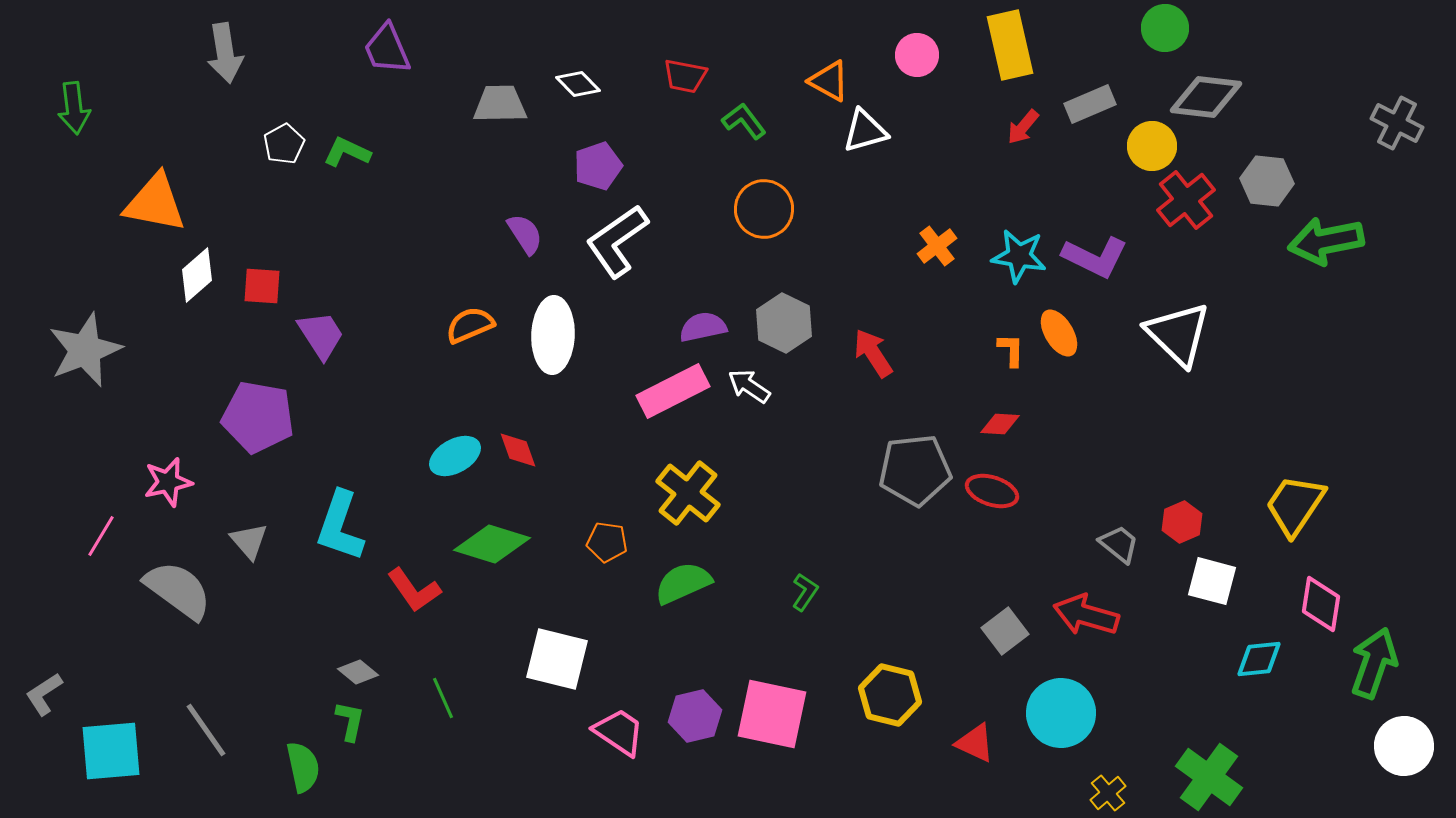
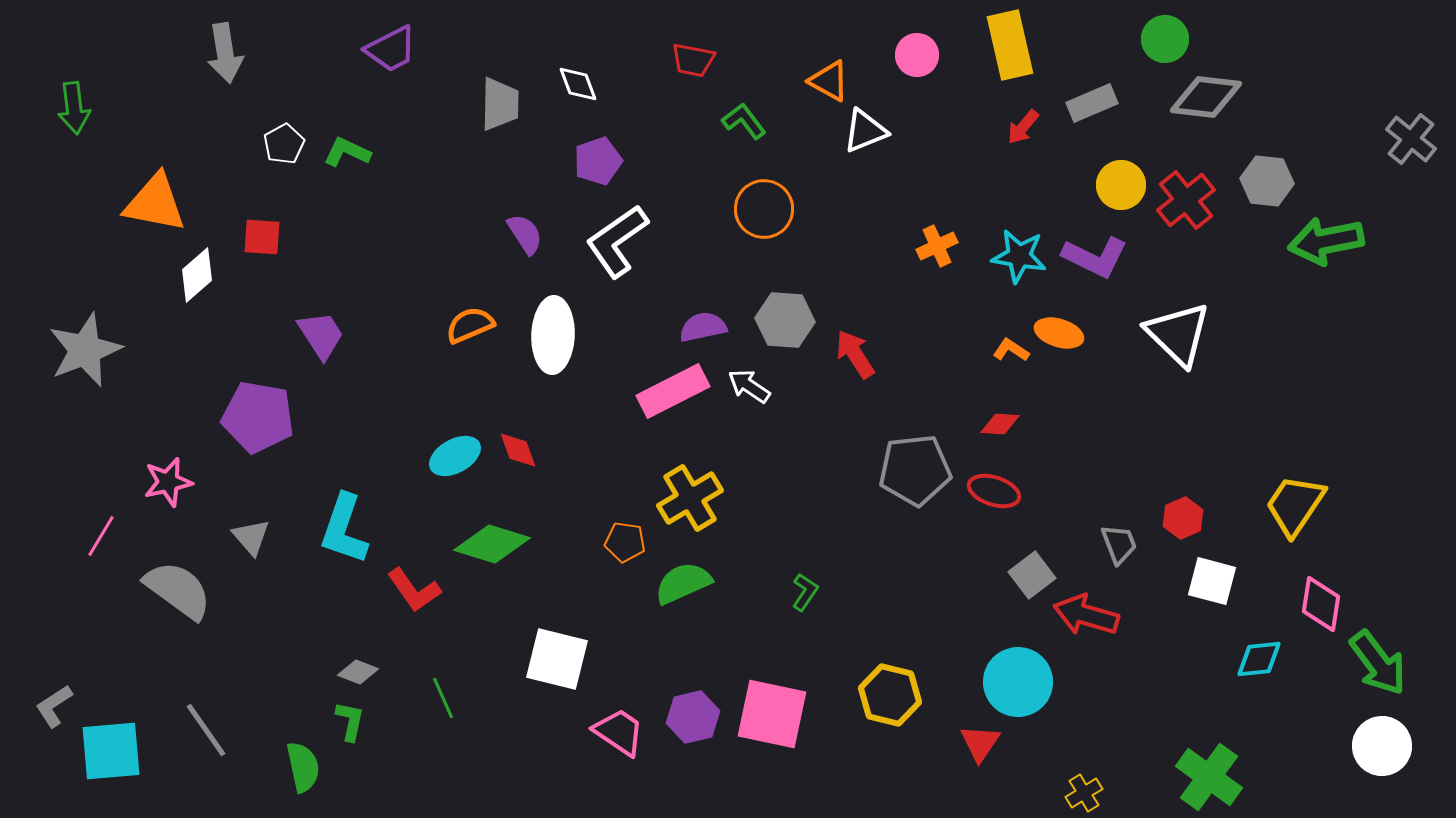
green circle at (1165, 28): moved 11 px down
purple trapezoid at (387, 49): moved 4 px right; rotated 94 degrees counterclockwise
red trapezoid at (685, 76): moved 8 px right, 16 px up
white diamond at (578, 84): rotated 24 degrees clockwise
gray trapezoid at (500, 104): rotated 92 degrees clockwise
gray rectangle at (1090, 104): moved 2 px right, 1 px up
gray cross at (1397, 123): moved 14 px right, 16 px down; rotated 12 degrees clockwise
white triangle at (865, 131): rotated 6 degrees counterclockwise
yellow circle at (1152, 146): moved 31 px left, 39 px down
purple pentagon at (598, 166): moved 5 px up
orange cross at (937, 246): rotated 12 degrees clockwise
red square at (262, 286): moved 49 px up
gray hexagon at (784, 323): moved 1 px right, 3 px up; rotated 22 degrees counterclockwise
orange ellipse at (1059, 333): rotated 42 degrees counterclockwise
orange L-shape at (1011, 350): rotated 57 degrees counterclockwise
red arrow at (873, 353): moved 18 px left, 1 px down
red ellipse at (992, 491): moved 2 px right
yellow cross at (688, 493): moved 2 px right, 5 px down; rotated 20 degrees clockwise
red hexagon at (1182, 522): moved 1 px right, 4 px up
cyan L-shape at (340, 526): moved 4 px right, 3 px down
gray triangle at (249, 541): moved 2 px right, 4 px up
orange pentagon at (607, 542): moved 18 px right
gray trapezoid at (1119, 544): rotated 30 degrees clockwise
gray square at (1005, 631): moved 27 px right, 56 px up
green arrow at (1374, 663): moved 4 px right; rotated 124 degrees clockwise
gray diamond at (358, 672): rotated 18 degrees counterclockwise
gray L-shape at (44, 694): moved 10 px right, 12 px down
cyan circle at (1061, 713): moved 43 px left, 31 px up
purple hexagon at (695, 716): moved 2 px left, 1 px down
red triangle at (975, 743): moved 5 px right; rotated 39 degrees clockwise
white circle at (1404, 746): moved 22 px left
yellow cross at (1108, 793): moved 24 px left; rotated 9 degrees clockwise
